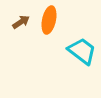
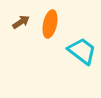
orange ellipse: moved 1 px right, 4 px down
